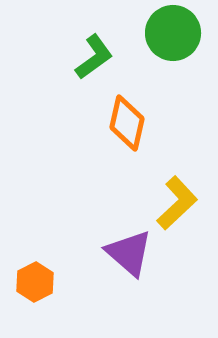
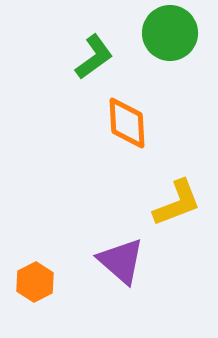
green circle: moved 3 px left
orange diamond: rotated 16 degrees counterclockwise
yellow L-shape: rotated 22 degrees clockwise
purple triangle: moved 8 px left, 8 px down
